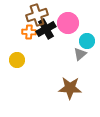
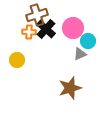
pink circle: moved 5 px right, 5 px down
black cross: rotated 18 degrees counterclockwise
cyan circle: moved 1 px right
gray triangle: rotated 16 degrees clockwise
brown star: rotated 20 degrees counterclockwise
